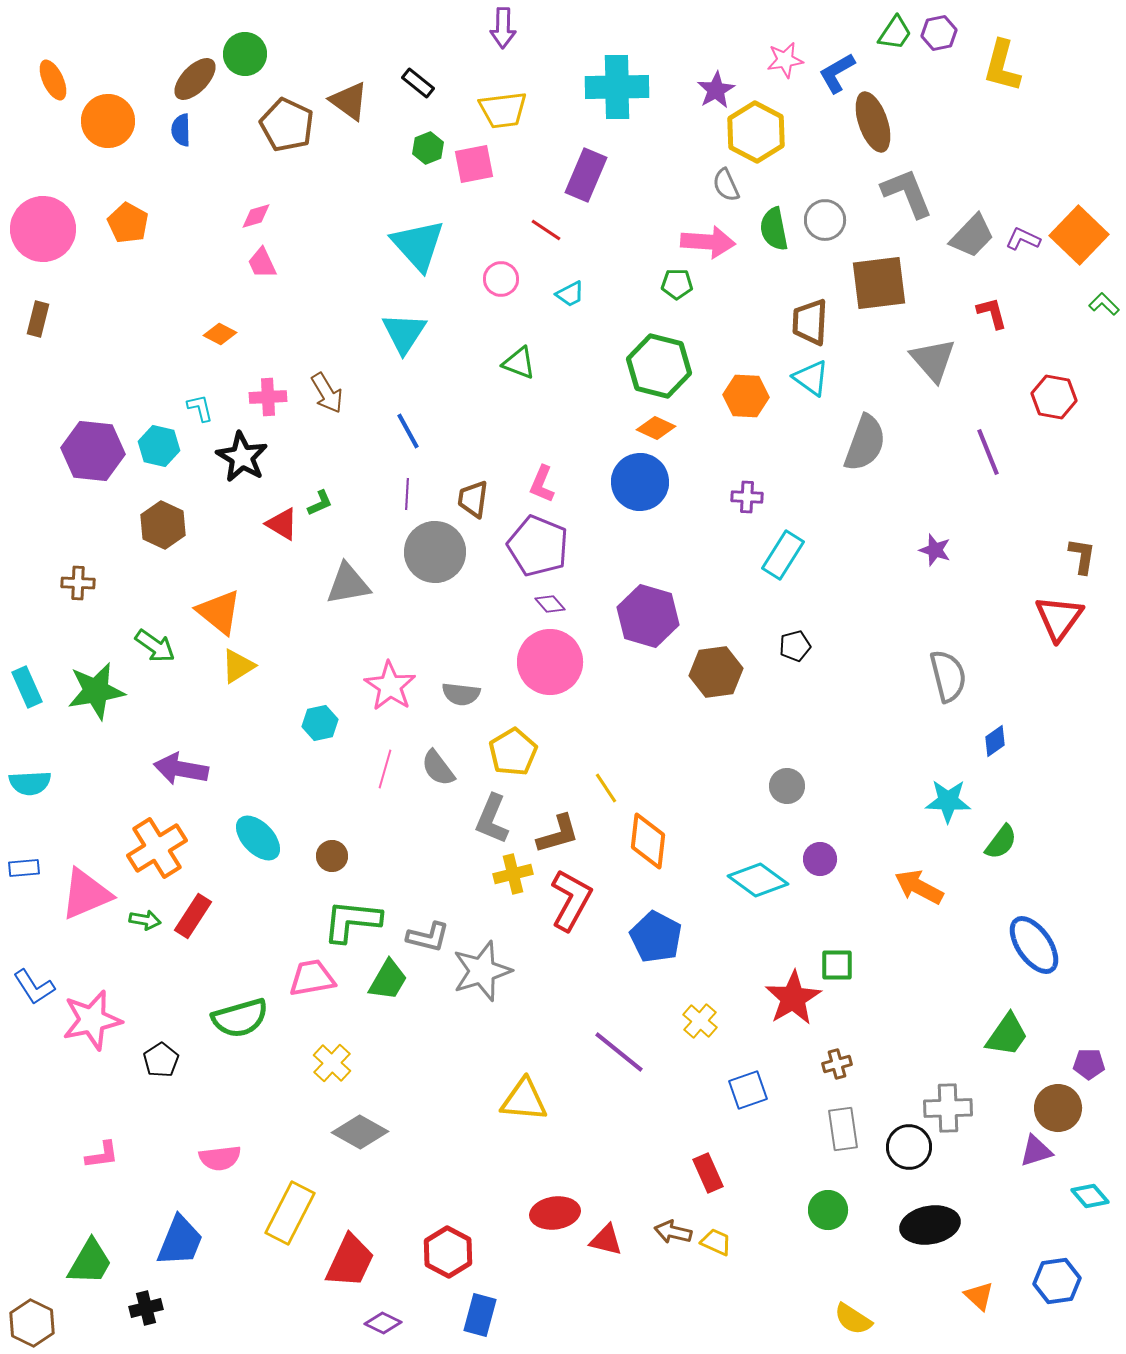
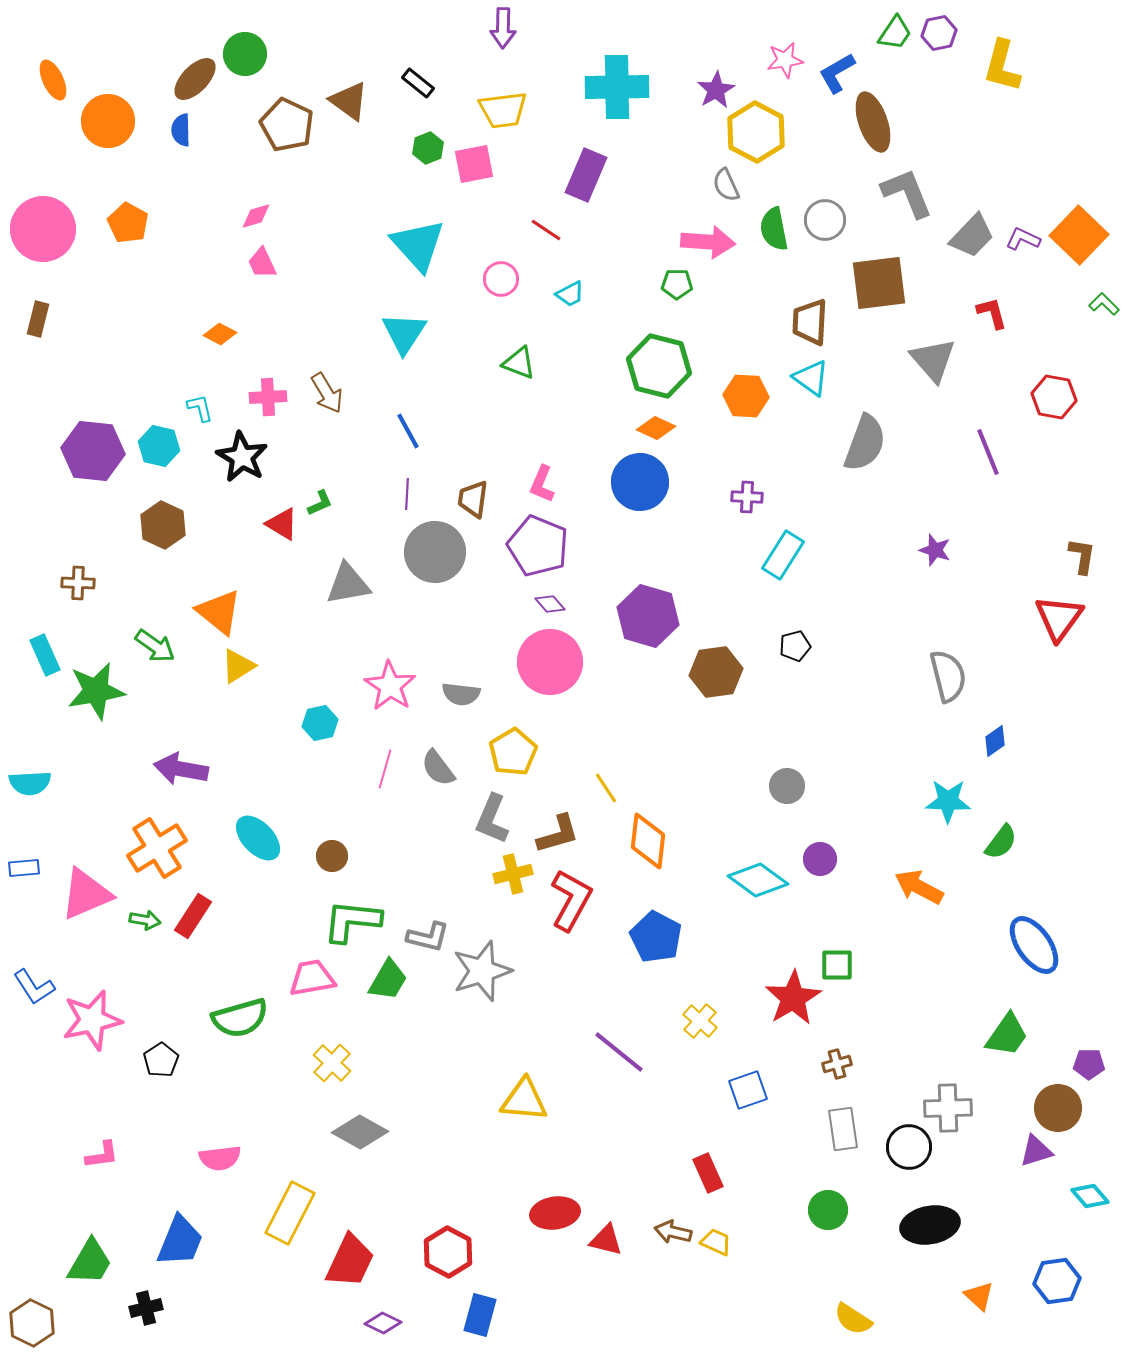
cyan rectangle at (27, 687): moved 18 px right, 32 px up
